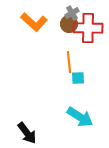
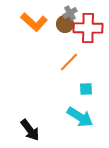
gray cross: moved 2 px left
brown circle: moved 4 px left
orange line: rotated 50 degrees clockwise
cyan square: moved 8 px right, 11 px down
black arrow: moved 3 px right, 3 px up
